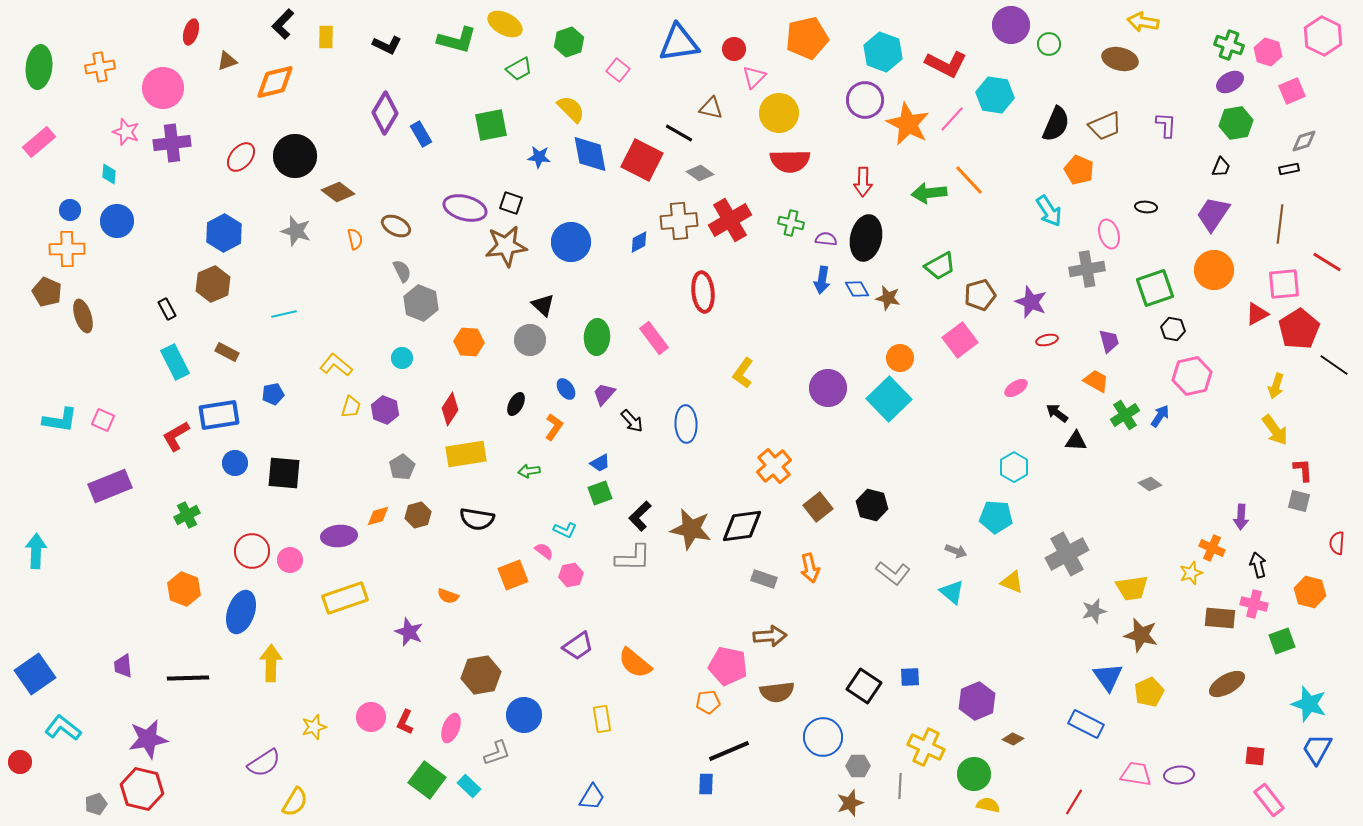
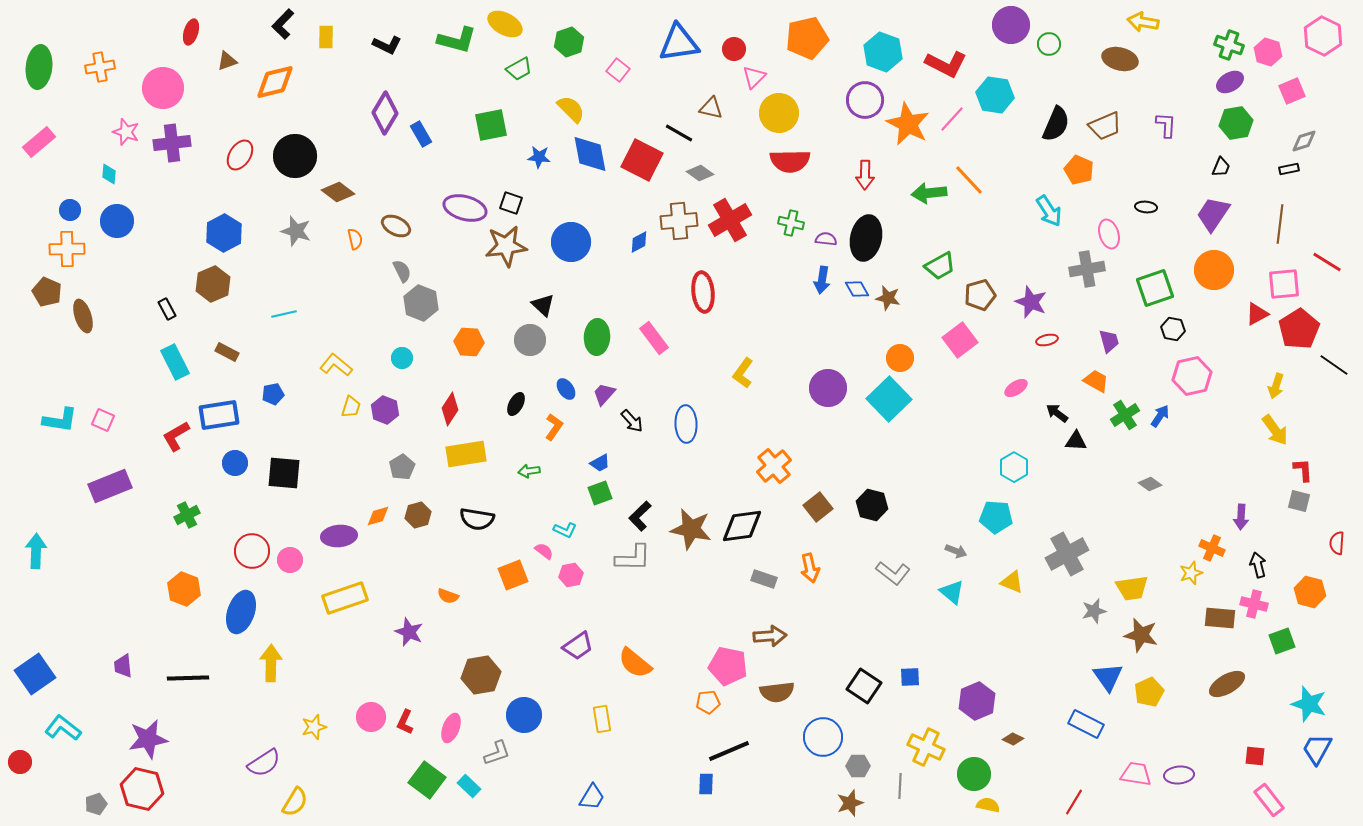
red ellipse at (241, 157): moved 1 px left, 2 px up; rotated 8 degrees counterclockwise
red arrow at (863, 182): moved 2 px right, 7 px up
